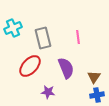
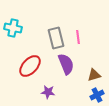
cyan cross: rotated 36 degrees clockwise
gray rectangle: moved 13 px right
purple semicircle: moved 4 px up
brown triangle: moved 2 px up; rotated 40 degrees clockwise
blue cross: rotated 16 degrees counterclockwise
